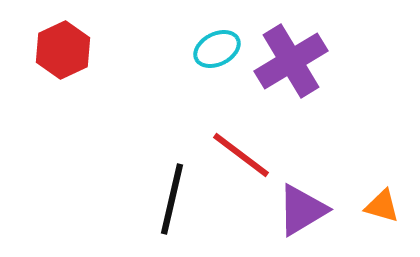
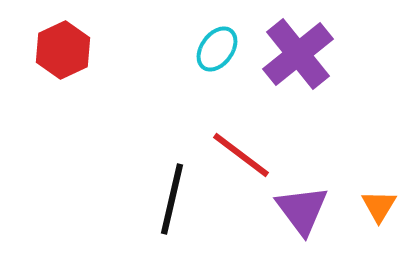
cyan ellipse: rotated 27 degrees counterclockwise
purple cross: moved 7 px right, 7 px up; rotated 8 degrees counterclockwise
orange triangle: moved 3 px left; rotated 45 degrees clockwise
purple triangle: rotated 36 degrees counterclockwise
